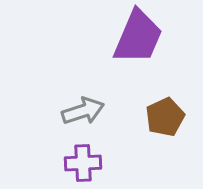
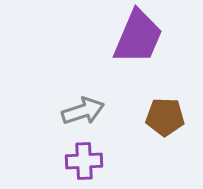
brown pentagon: rotated 27 degrees clockwise
purple cross: moved 1 px right, 2 px up
